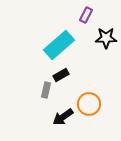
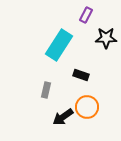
cyan rectangle: rotated 16 degrees counterclockwise
black rectangle: moved 20 px right; rotated 49 degrees clockwise
orange circle: moved 2 px left, 3 px down
